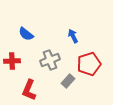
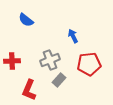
blue semicircle: moved 14 px up
red pentagon: rotated 10 degrees clockwise
gray rectangle: moved 9 px left, 1 px up
